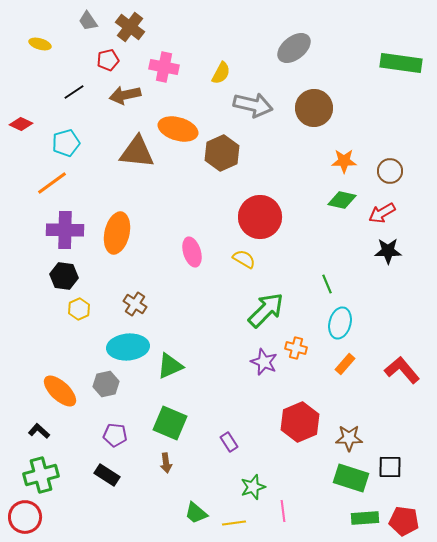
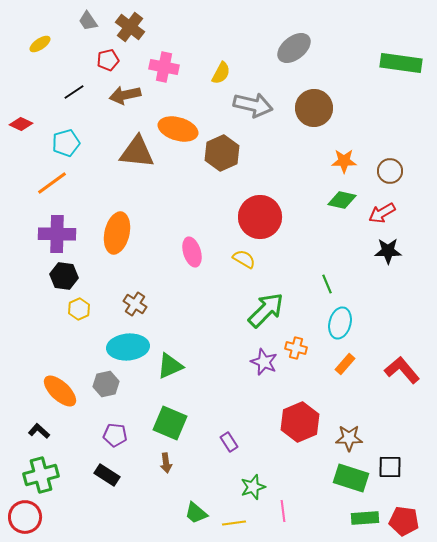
yellow ellipse at (40, 44): rotated 50 degrees counterclockwise
purple cross at (65, 230): moved 8 px left, 4 px down
